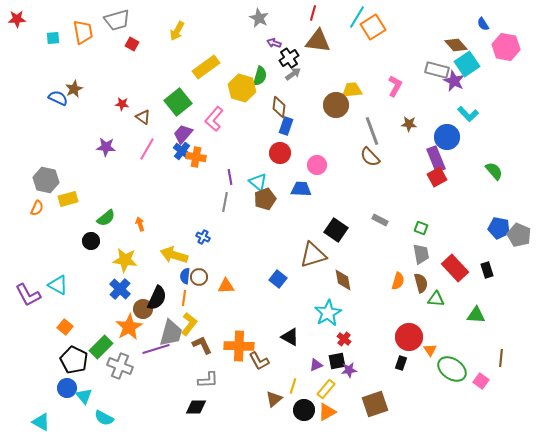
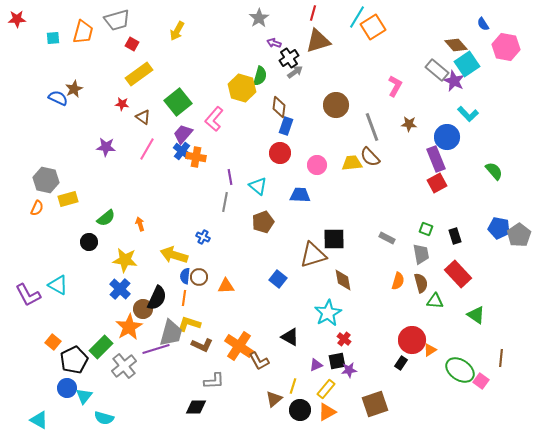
gray star at (259, 18): rotated 12 degrees clockwise
orange trapezoid at (83, 32): rotated 25 degrees clockwise
brown triangle at (318, 41): rotated 24 degrees counterclockwise
yellow rectangle at (206, 67): moved 67 px left, 7 px down
gray rectangle at (437, 70): rotated 25 degrees clockwise
gray arrow at (293, 74): moved 2 px right, 2 px up
yellow trapezoid at (352, 90): moved 73 px down
gray line at (372, 131): moved 4 px up
red square at (437, 177): moved 6 px down
cyan triangle at (258, 182): moved 4 px down
blue trapezoid at (301, 189): moved 1 px left, 6 px down
brown pentagon at (265, 199): moved 2 px left, 23 px down
gray rectangle at (380, 220): moved 7 px right, 18 px down
green square at (421, 228): moved 5 px right, 1 px down
black square at (336, 230): moved 2 px left, 9 px down; rotated 35 degrees counterclockwise
gray pentagon at (519, 235): rotated 15 degrees clockwise
black circle at (91, 241): moved 2 px left, 1 px down
red rectangle at (455, 268): moved 3 px right, 6 px down
black rectangle at (487, 270): moved 32 px left, 34 px up
green triangle at (436, 299): moved 1 px left, 2 px down
green triangle at (476, 315): rotated 30 degrees clockwise
yellow L-shape at (189, 324): rotated 110 degrees counterclockwise
orange square at (65, 327): moved 12 px left, 15 px down
red circle at (409, 337): moved 3 px right, 3 px down
brown L-shape at (202, 345): rotated 140 degrees clockwise
orange cross at (239, 346): rotated 32 degrees clockwise
orange triangle at (430, 350): rotated 32 degrees clockwise
black pentagon at (74, 360): rotated 20 degrees clockwise
black rectangle at (401, 363): rotated 16 degrees clockwise
gray cross at (120, 366): moved 4 px right; rotated 30 degrees clockwise
green ellipse at (452, 369): moved 8 px right, 1 px down
gray L-shape at (208, 380): moved 6 px right, 1 px down
cyan triangle at (84, 396): rotated 18 degrees clockwise
black circle at (304, 410): moved 4 px left
cyan semicircle at (104, 418): rotated 12 degrees counterclockwise
cyan triangle at (41, 422): moved 2 px left, 2 px up
